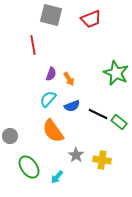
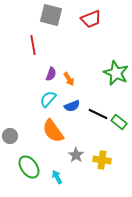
cyan arrow: rotated 112 degrees clockwise
